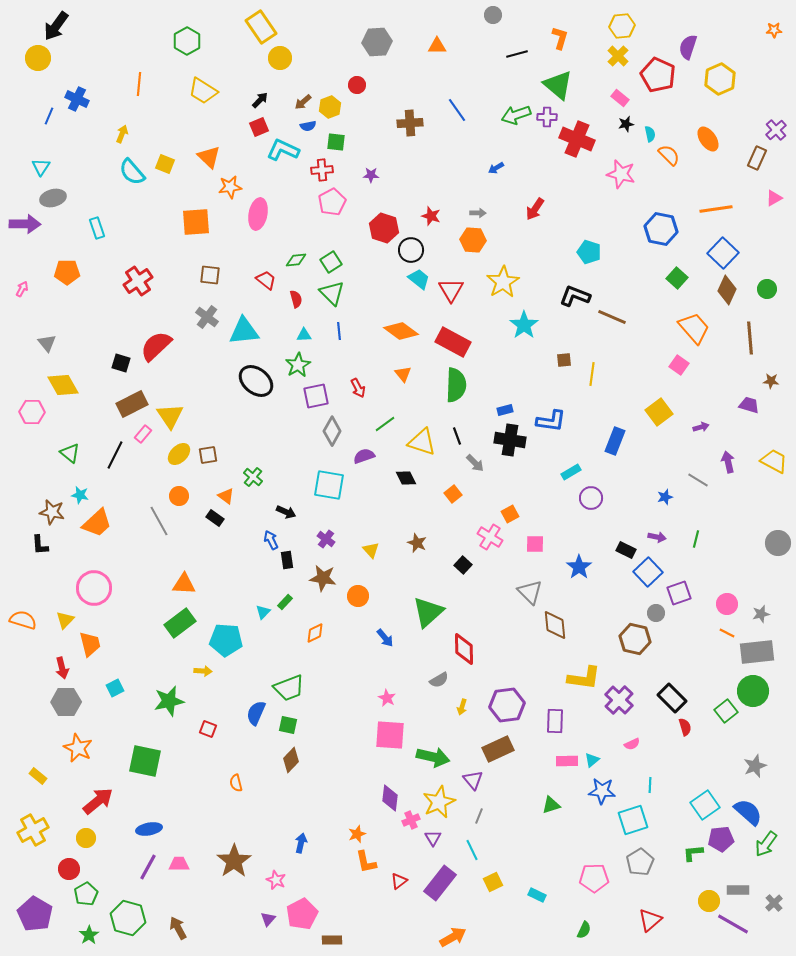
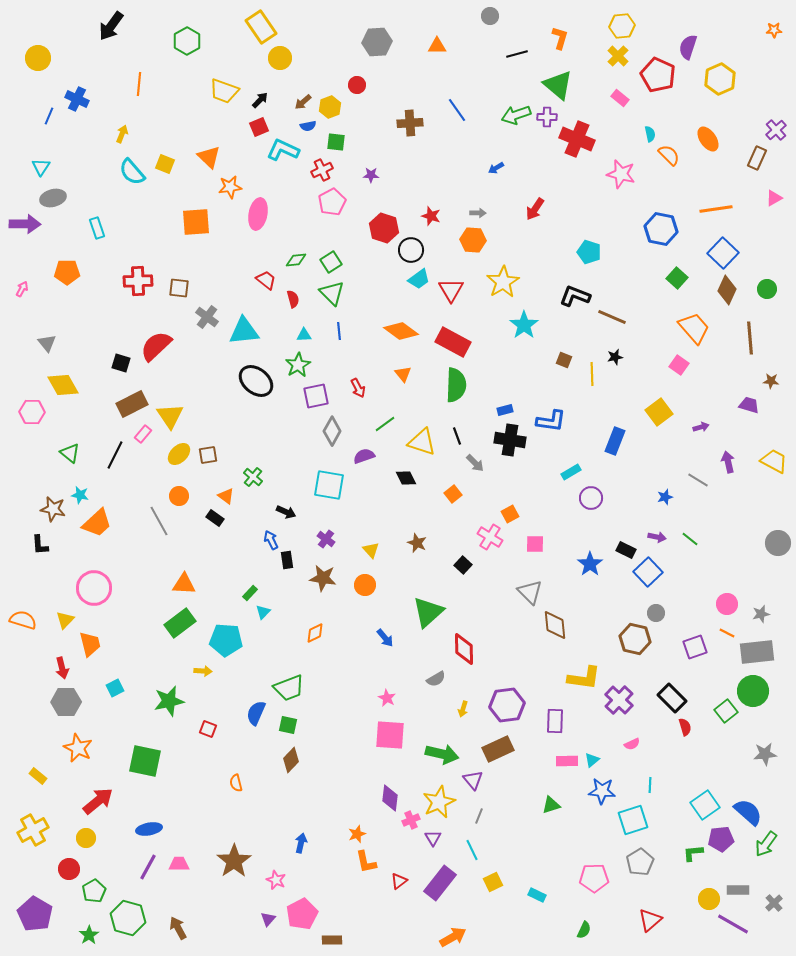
gray circle at (493, 15): moved 3 px left, 1 px down
black arrow at (56, 26): moved 55 px right
yellow trapezoid at (203, 91): moved 21 px right; rotated 12 degrees counterclockwise
black star at (626, 124): moved 11 px left, 233 px down
red cross at (322, 170): rotated 20 degrees counterclockwise
brown square at (210, 275): moved 31 px left, 13 px down
cyan trapezoid at (419, 279): rotated 105 degrees clockwise
red cross at (138, 281): rotated 32 degrees clockwise
red semicircle at (296, 299): moved 3 px left
brown square at (564, 360): rotated 28 degrees clockwise
yellow line at (592, 374): rotated 10 degrees counterclockwise
brown star at (52, 512): moved 1 px right, 3 px up
green line at (696, 539): moved 6 px left; rotated 66 degrees counterclockwise
blue star at (579, 567): moved 11 px right, 3 px up
purple square at (679, 593): moved 16 px right, 54 px down
orange circle at (358, 596): moved 7 px right, 11 px up
green rectangle at (285, 602): moved 35 px left, 9 px up
gray semicircle at (439, 680): moved 3 px left, 1 px up
yellow arrow at (462, 707): moved 1 px right, 2 px down
green arrow at (433, 757): moved 9 px right, 3 px up
gray star at (755, 766): moved 10 px right, 12 px up; rotated 15 degrees clockwise
green pentagon at (86, 894): moved 8 px right, 3 px up
yellow circle at (709, 901): moved 2 px up
